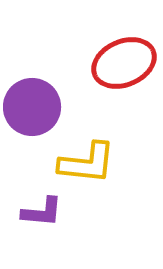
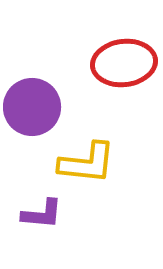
red ellipse: rotated 16 degrees clockwise
purple L-shape: moved 2 px down
